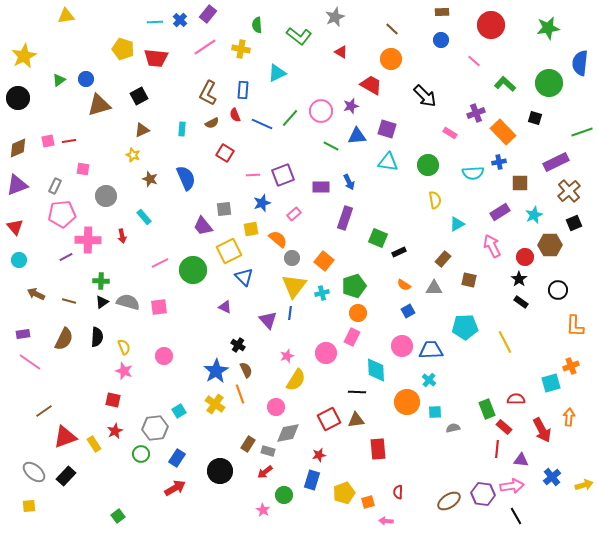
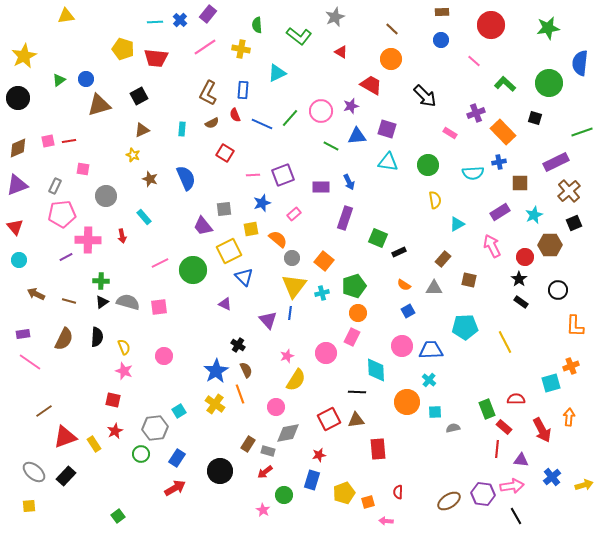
purple triangle at (225, 307): moved 3 px up
